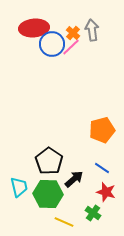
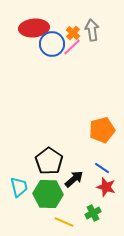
pink line: moved 1 px right
red star: moved 5 px up
green cross: rotated 28 degrees clockwise
